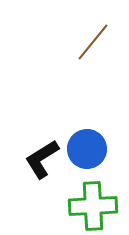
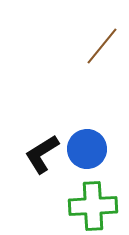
brown line: moved 9 px right, 4 px down
black L-shape: moved 5 px up
